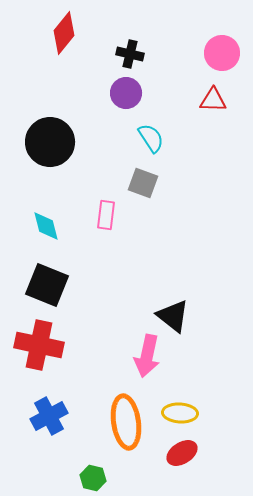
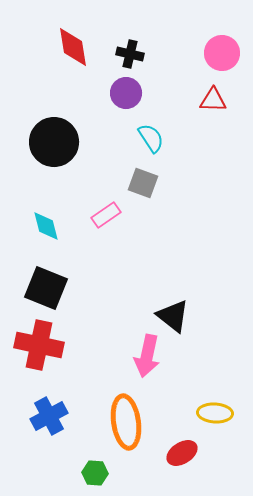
red diamond: moved 9 px right, 14 px down; rotated 48 degrees counterclockwise
black circle: moved 4 px right
pink rectangle: rotated 48 degrees clockwise
black square: moved 1 px left, 3 px down
yellow ellipse: moved 35 px right
green hexagon: moved 2 px right, 5 px up; rotated 10 degrees counterclockwise
